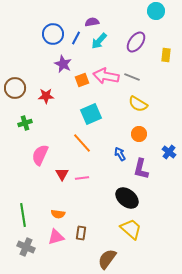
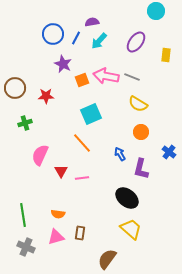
orange circle: moved 2 px right, 2 px up
red triangle: moved 1 px left, 3 px up
brown rectangle: moved 1 px left
